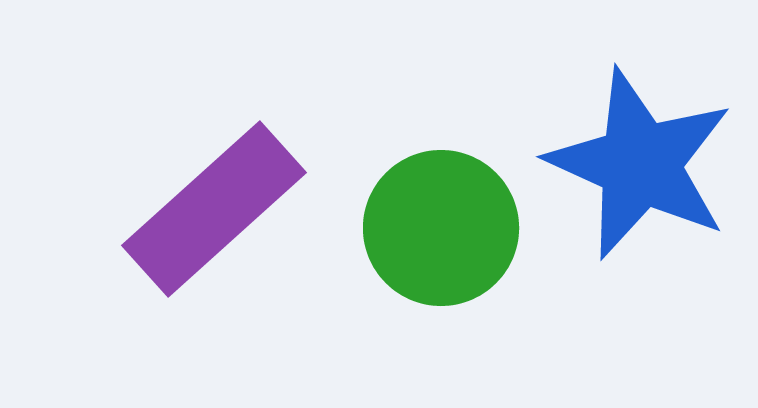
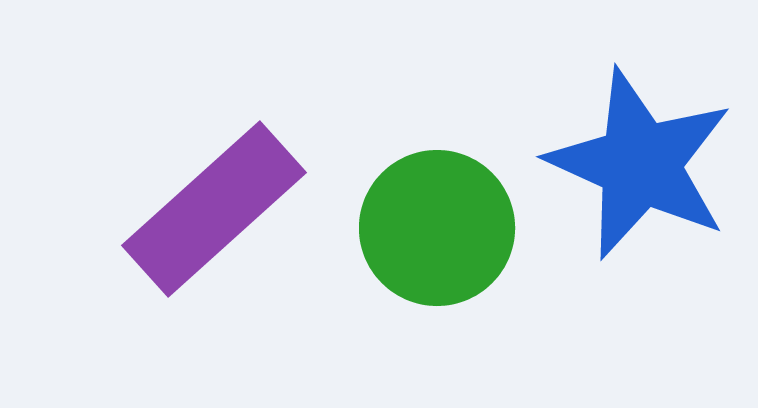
green circle: moved 4 px left
